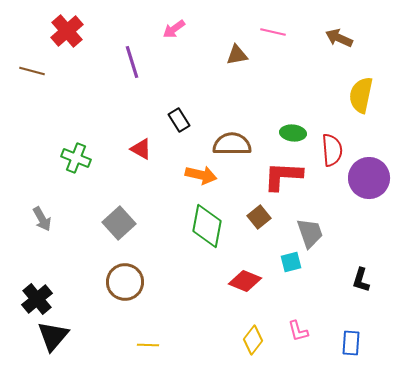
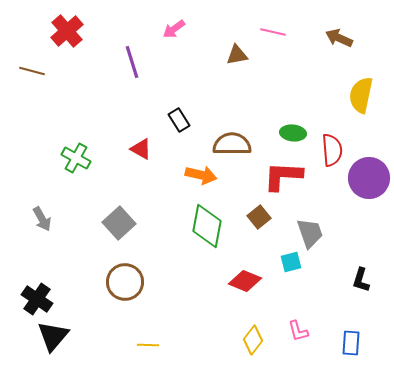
green cross: rotated 8 degrees clockwise
black cross: rotated 16 degrees counterclockwise
